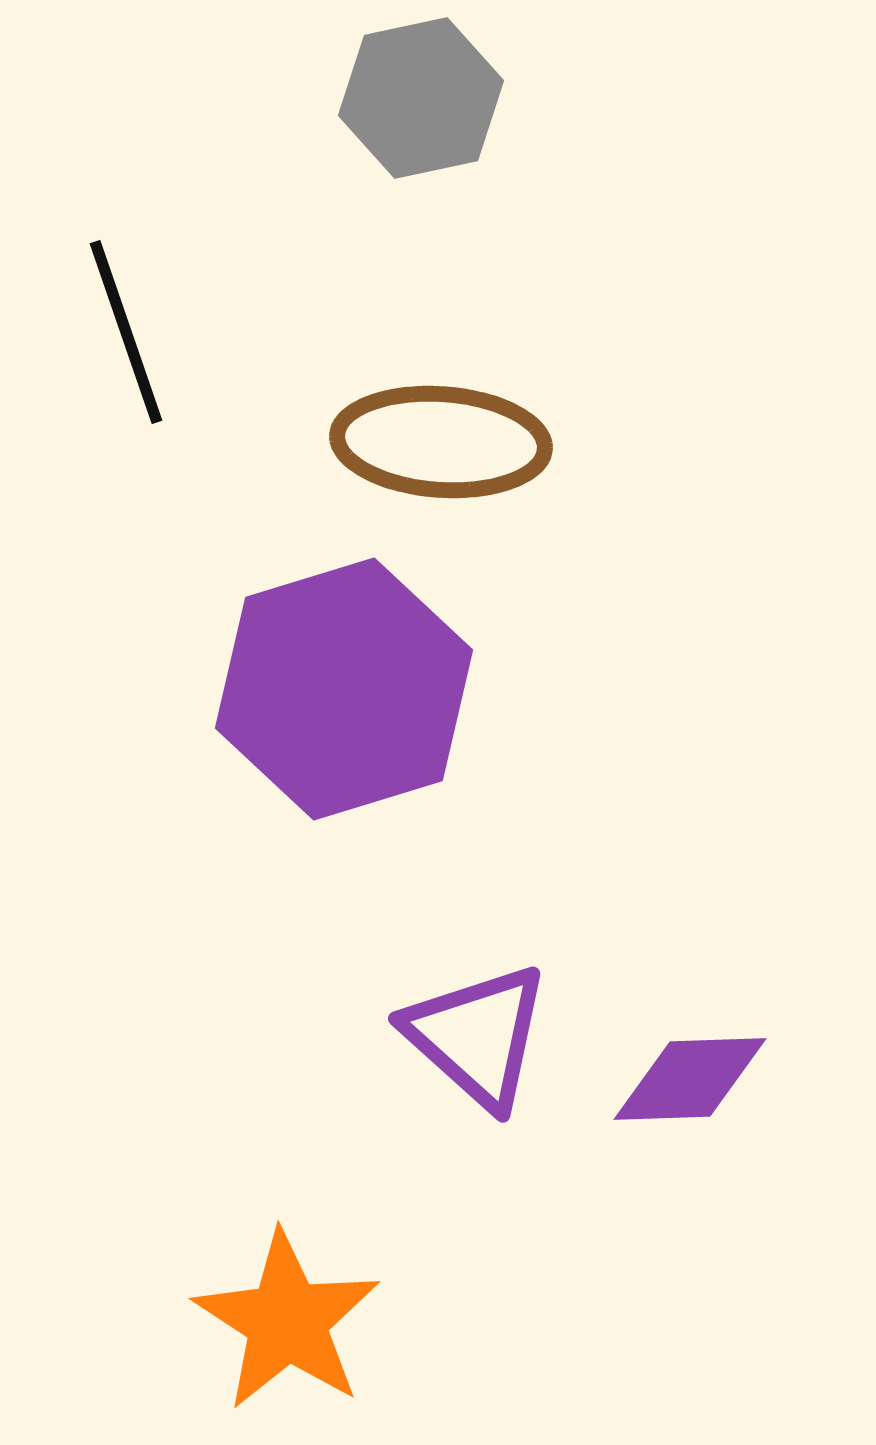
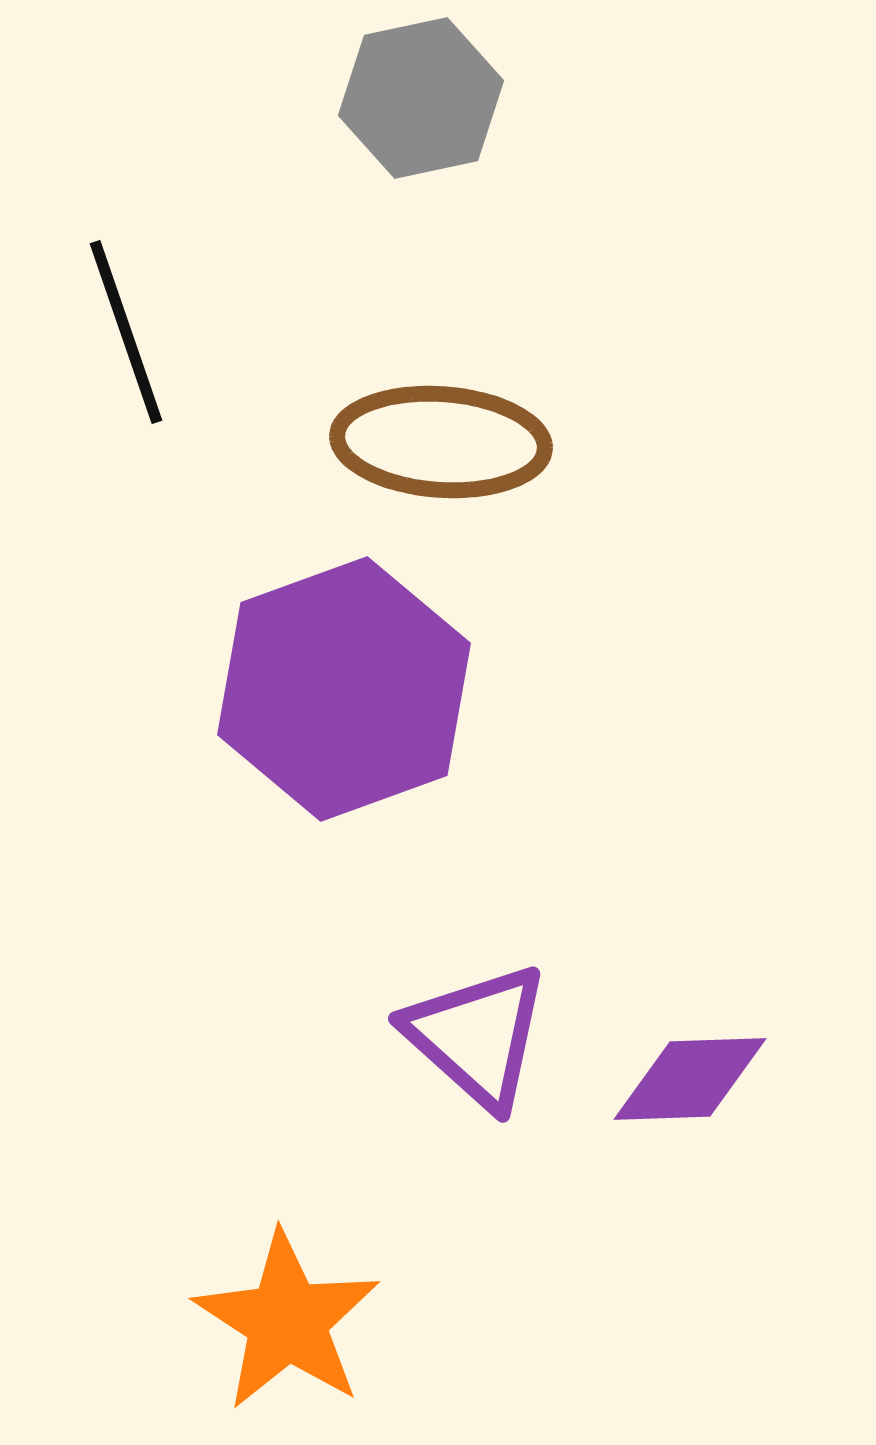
purple hexagon: rotated 3 degrees counterclockwise
